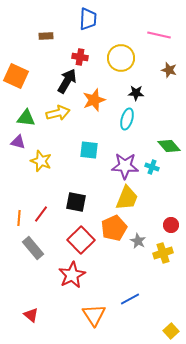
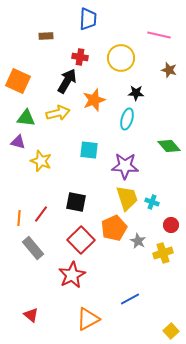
orange square: moved 2 px right, 5 px down
cyan cross: moved 35 px down
yellow trapezoid: rotated 40 degrees counterclockwise
orange triangle: moved 6 px left, 4 px down; rotated 35 degrees clockwise
